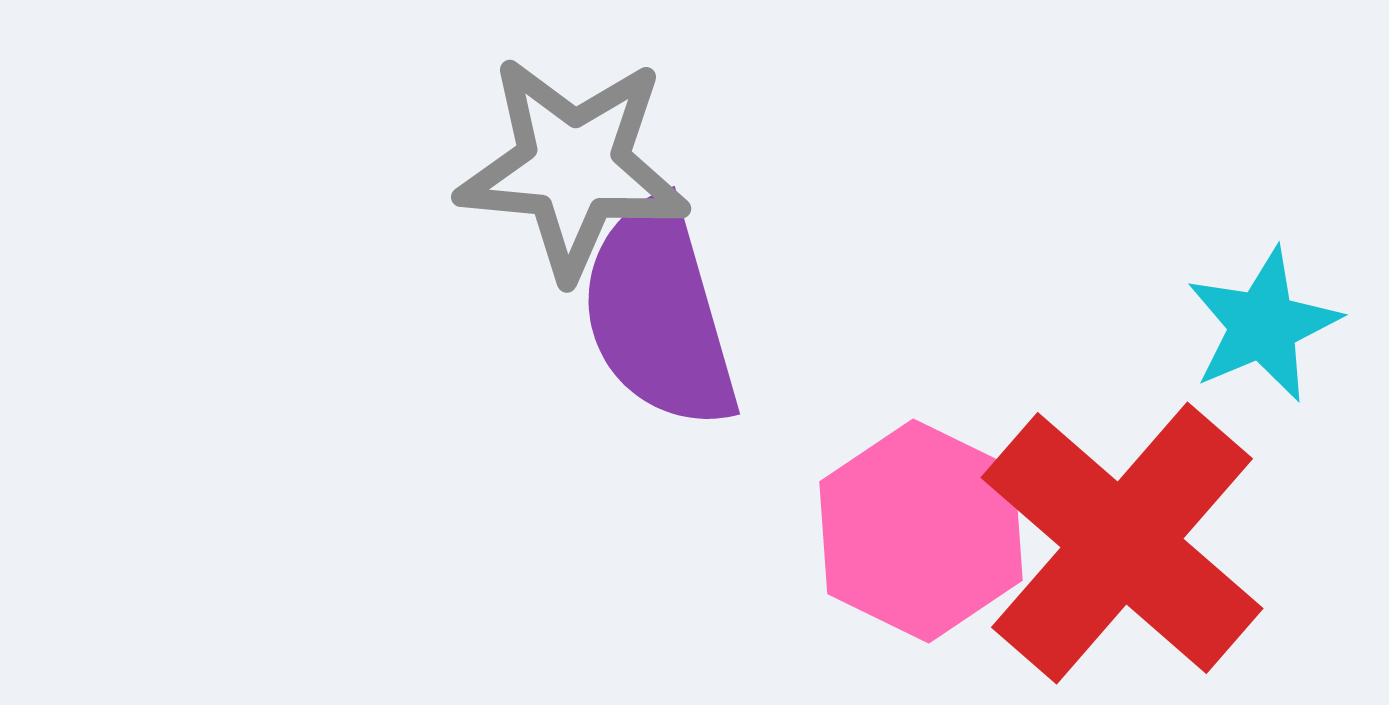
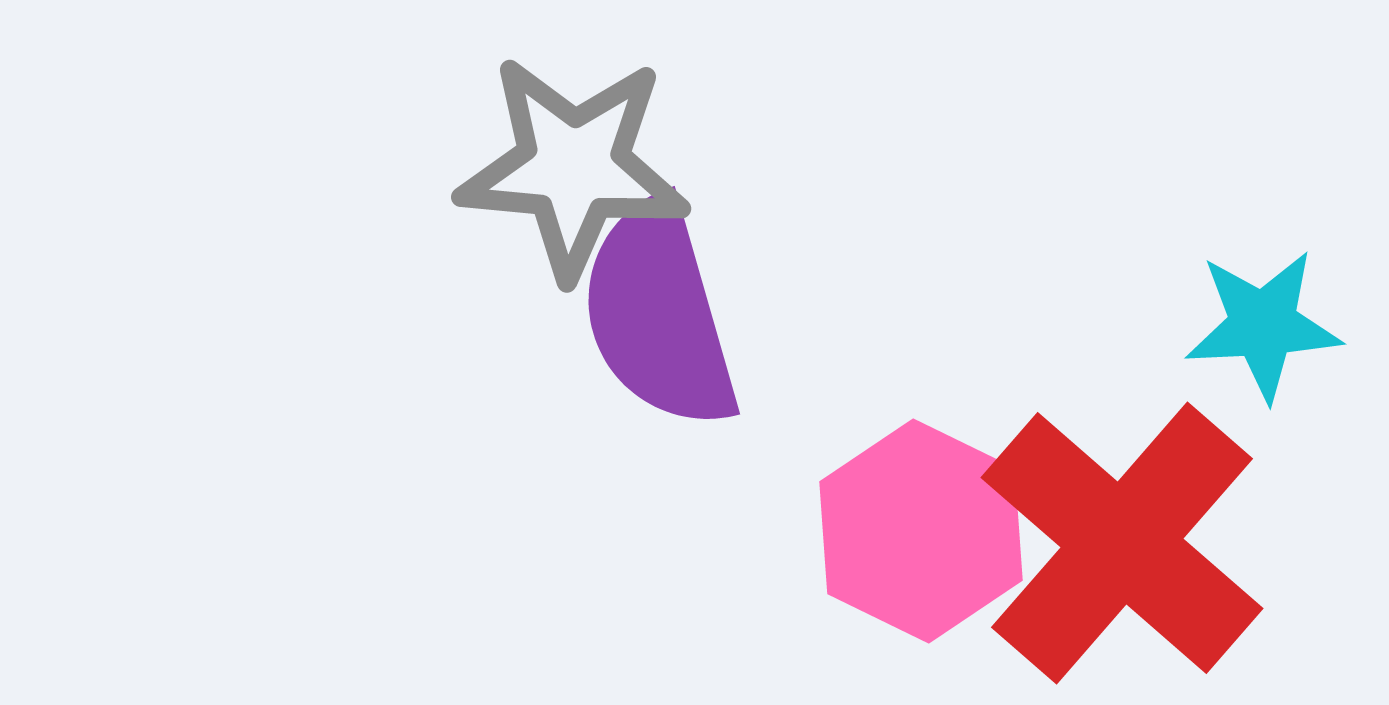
cyan star: rotated 20 degrees clockwise
